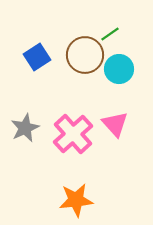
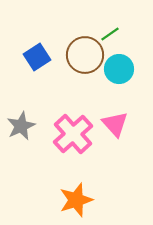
gray star: moved 4 px left, 2 px up
orange star: rotated 12 degrees counterclockwise
